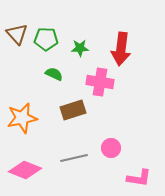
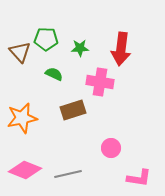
brown triangle: moved 3 px right, 18 px down
gray line: moved 6 px left, 16 px down
